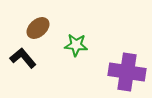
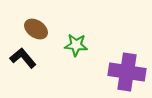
brown ellipse: moved 2 px left, 1 px down; rotated 75 degrees clockwise
